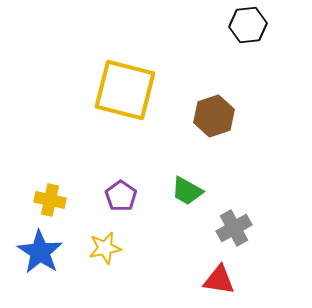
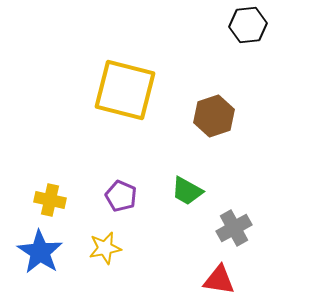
purple pentagon: rotated 12 degrees counterclockwise
